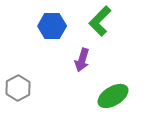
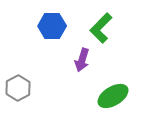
green L-shape: moved 1 px right, 7 px down
